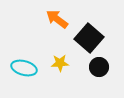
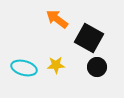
black square: rotated 12 degrees counterclockwise
yellow star: moved 4 px left, 2 px down
black circle: moved 2 px left
